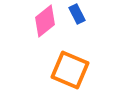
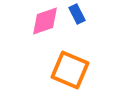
pink diamond: rotated 20 degrees clockwise
